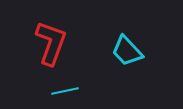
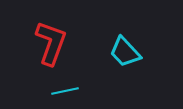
cyan trapezoid: moved 2 px left, 1 px down
